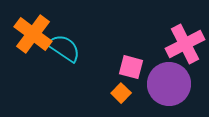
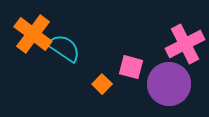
orange square: moved 19 px left, 9 px up
